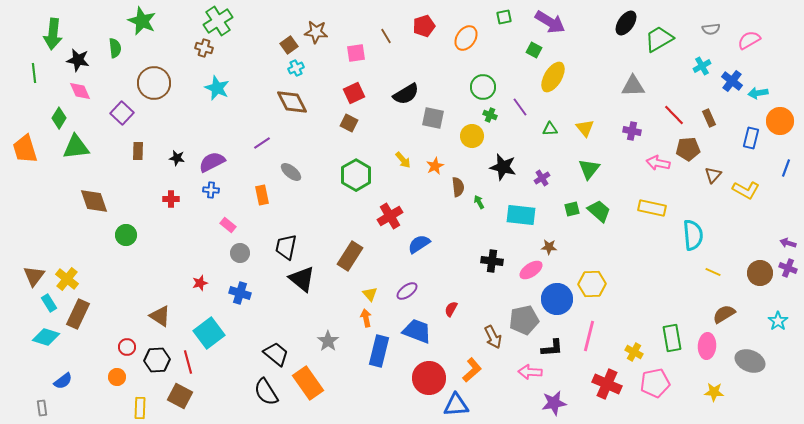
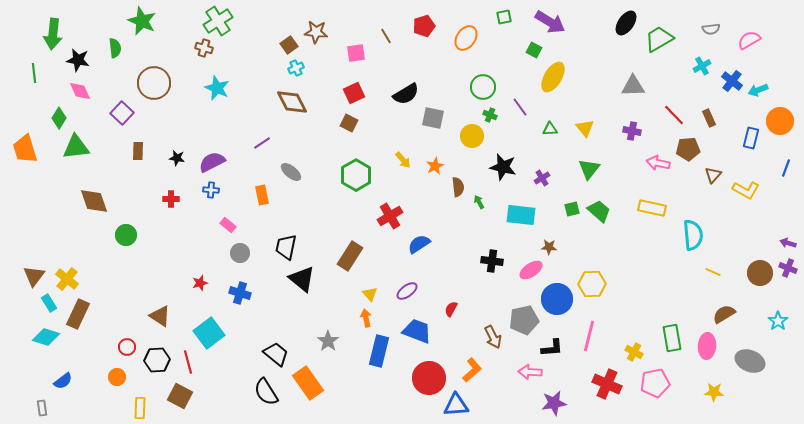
cyan arrow at (758, 93): moved 3 px up; rotated 12 degrees counterclockwise
